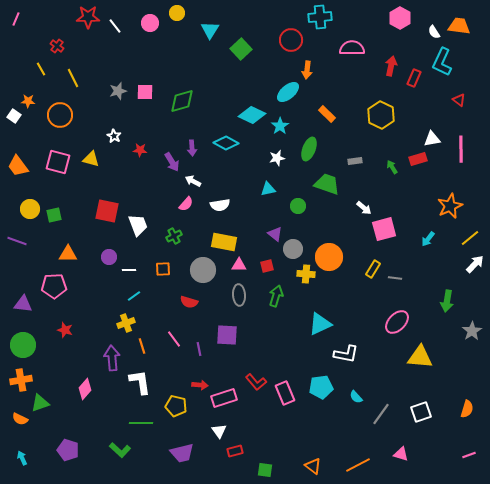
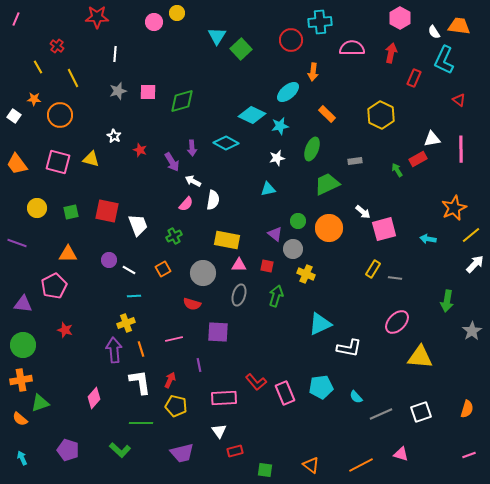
red star at (88, 17): moved 9 px right
cyan cross at (320, 17): moved 5 px down
pink circle at (150, 23): moved 4 px right, 1 px up
white line at (115, 26): moved 28 px down; rotated 42 degrees clockwise
cyan triangle at (210, 30): moved 7 px right, 6 px down
cyan L-shape at (442, 62): moved 2 px right, 2 px up
red arrow at (391, 66): moved 13 px up
yellow line at (41, 69): moved 3 px left, 2 px up
orange arrow at (307, 70): moved 6 px right, 2 px down
pink square at (145, 92): moved 3 px right
orange star at (28, 101): moved 6 px right, 2 px up
cyan star at (280, 126): rotated 24 degrees clockwise
green ellipse at (309, 149): moved 3 px right
red star at (140, 150): rotated 16 degrees clockwise
red rectangle at (418, 159): rotated 12 degrees counterclockwise
orange trapezoid at (18, 166): moved 1 px left, 2 px up
green arrow at (392, 167): moved 5 px right, 3 px down
green trapezoid at (327, 184): rotated 44 degrees counterclockwise
white semicircle at (220, 205): moved 7 px left, 5 px up; rotated 72 degrees counterclockwise
green circle at (298, 206): moved 15 px down
orange star at (450, 206): moved 4 px right, 2 px down
white arrow at (364, 208): moved 1 px left, 4 px down
yellow circle at (30, 209): moved 7 px right, 1 px up
green square at (54, 215): moved 17 px right, 3 px up
yellow line at (470, 238): moved 1 px right, 3 px up
cyan arrow at (428, 239): rotated 63 degrees clockwise
purple line at (17, 241): moved 2 px down
yellow rectangle at (224, 242): moved 3 px right, 2 px up
purple circle at (109, 257): moved 3 px down
orange circle at (329, 257): moved 29 px up
red square at (267, 266): rotated 24 degrees clockwise
orange square at (163, 269): rotated 28 degrees counterclockwise
white line at (129, 270): rotated 32 degrees clockwise
gray circle at (203, 270): moved 3 px down
yellow cross at (306, 274): rotated 18 degrees clockwise
pink pentagon at (54, 286): rotated 25 degrees counterclockwise
gray ellipse at (239, 295): rotated 20 degrees clockwise
cyan line at (134, 296): rotated 32 degrees clockwise
red semicircle at (189, 302): moved 3 px right, 2 px down
purple square at (227, 335): moved 9 px left, 3 px up
pink line at (174, 339): rotated 66 degrees counterclockwise
orange line at (142, 346): moved 1 px left, 3 px down
purple line at (199, 349): moved 16 px down
white L-shape at (346, 354): moved 3 px right, 6 px up
purple arrow at (112, 358): moved 2 px right, 8 px up
red arrow at (200, 385): moved 30 px left, 5 px up; rotated 70 degrees counterclockwise
pink diamond at (85, 389): moved 9 px right, 9 px down
pink rectangle at (224, 398): rotated 15 degrees clockwise
gray line at (381, 414): rotated 30 degrees clockwise
orange semicircle at (20, 419): rotated 14 degrees clockwise
orange line at (358, 465): moved 3 px right
orange triangle at (313, 466): moved 2 px left, 1 px up
